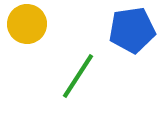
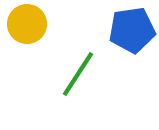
green line: moved 2 px up
